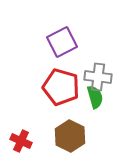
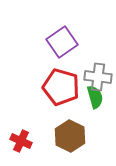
purple square: rotated 8 degrees counterclockwise
